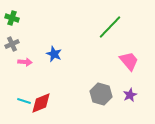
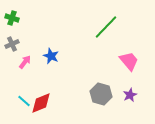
green line: moved 4 px left
blue star: moved 3 px left, 2 px down
pink arrow: rotated 56 degrees counterclockwise
cyan line: rotated 24 degrees clockwise
